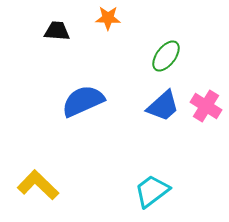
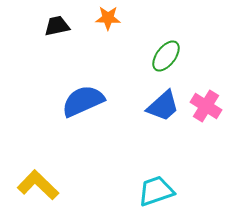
black trapezoid: moved 5 px up; rotated 16 degrees counterclockwise
cyan trapezoid: moved 4 px right; rotated 18 degrees clockwise
